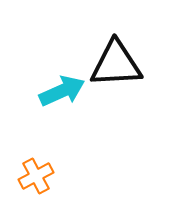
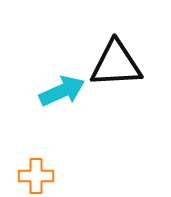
orange cross: rotated 28 degrees clockwise
